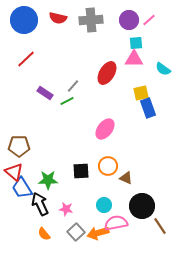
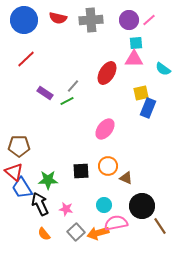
blue rectangle: rotated 42 degrees clockwise
